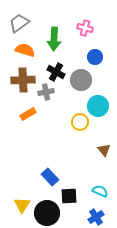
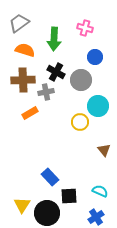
orange rectangle: moved 2 px right, 1 px up
